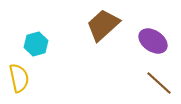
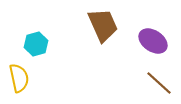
brown trapezoid: rotated 108 degrees clockwise
